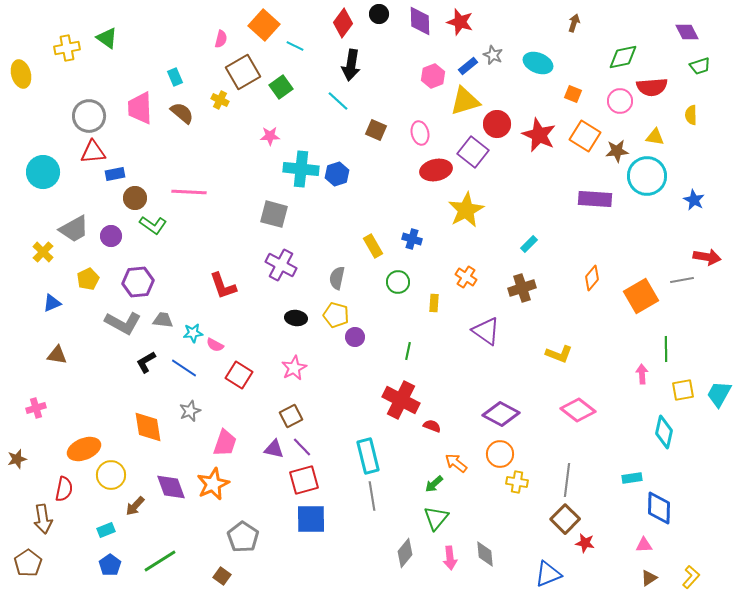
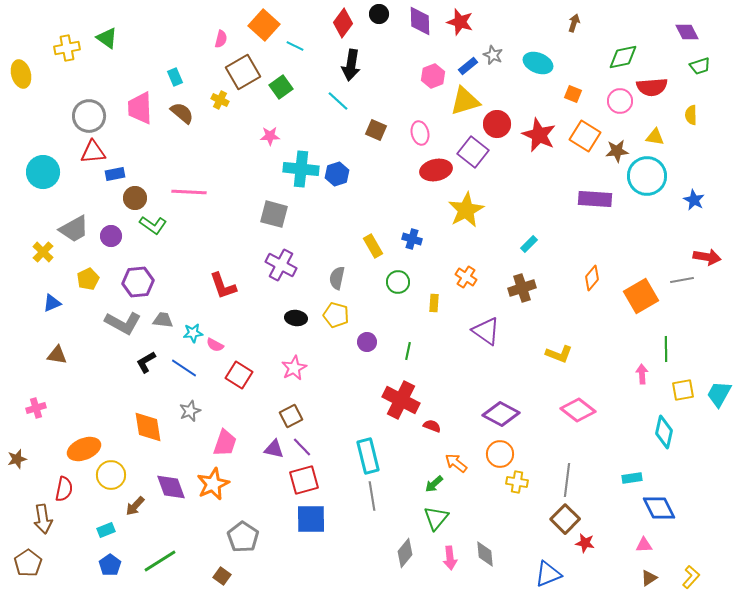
purple circle at (355, 337): moved 12 px right, 5 px down
blue diamond at (659, 508): rotated 28 degrees counterclockwise
